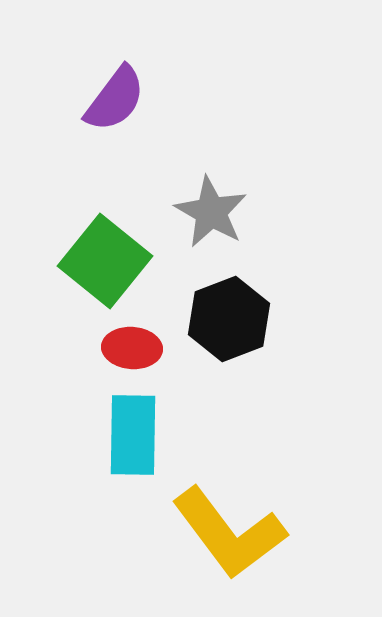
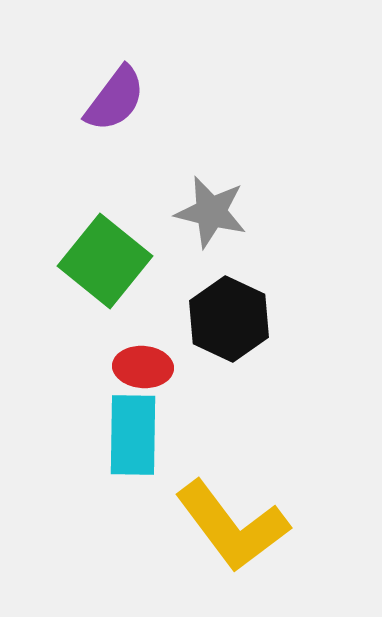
gray star: rotated 16 degrees counterclockwise
black hexagon: rotated 14 degrees counterclockwise
red ellipse: moved 11 px right, 19 px down
yellow L-shape: moved 3 px right, 7 px up
